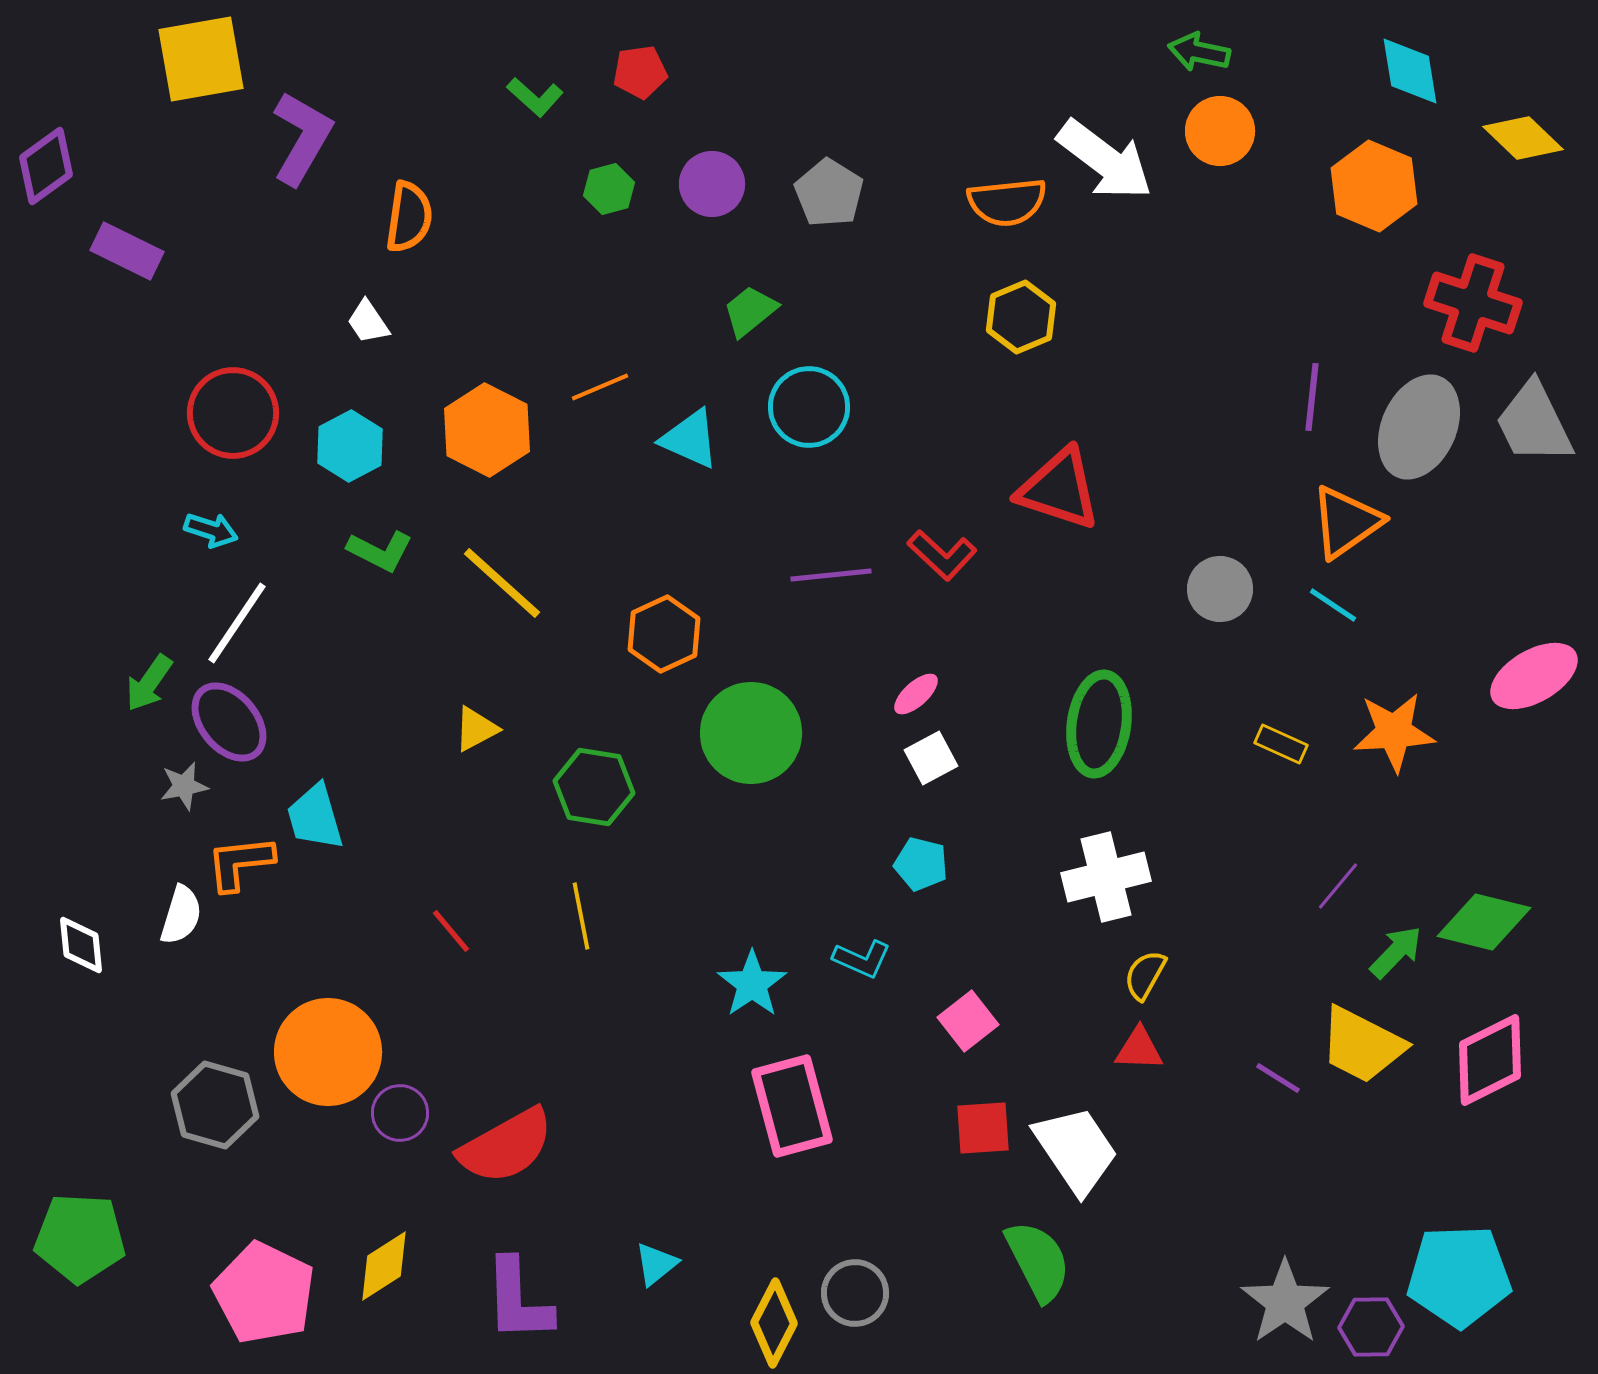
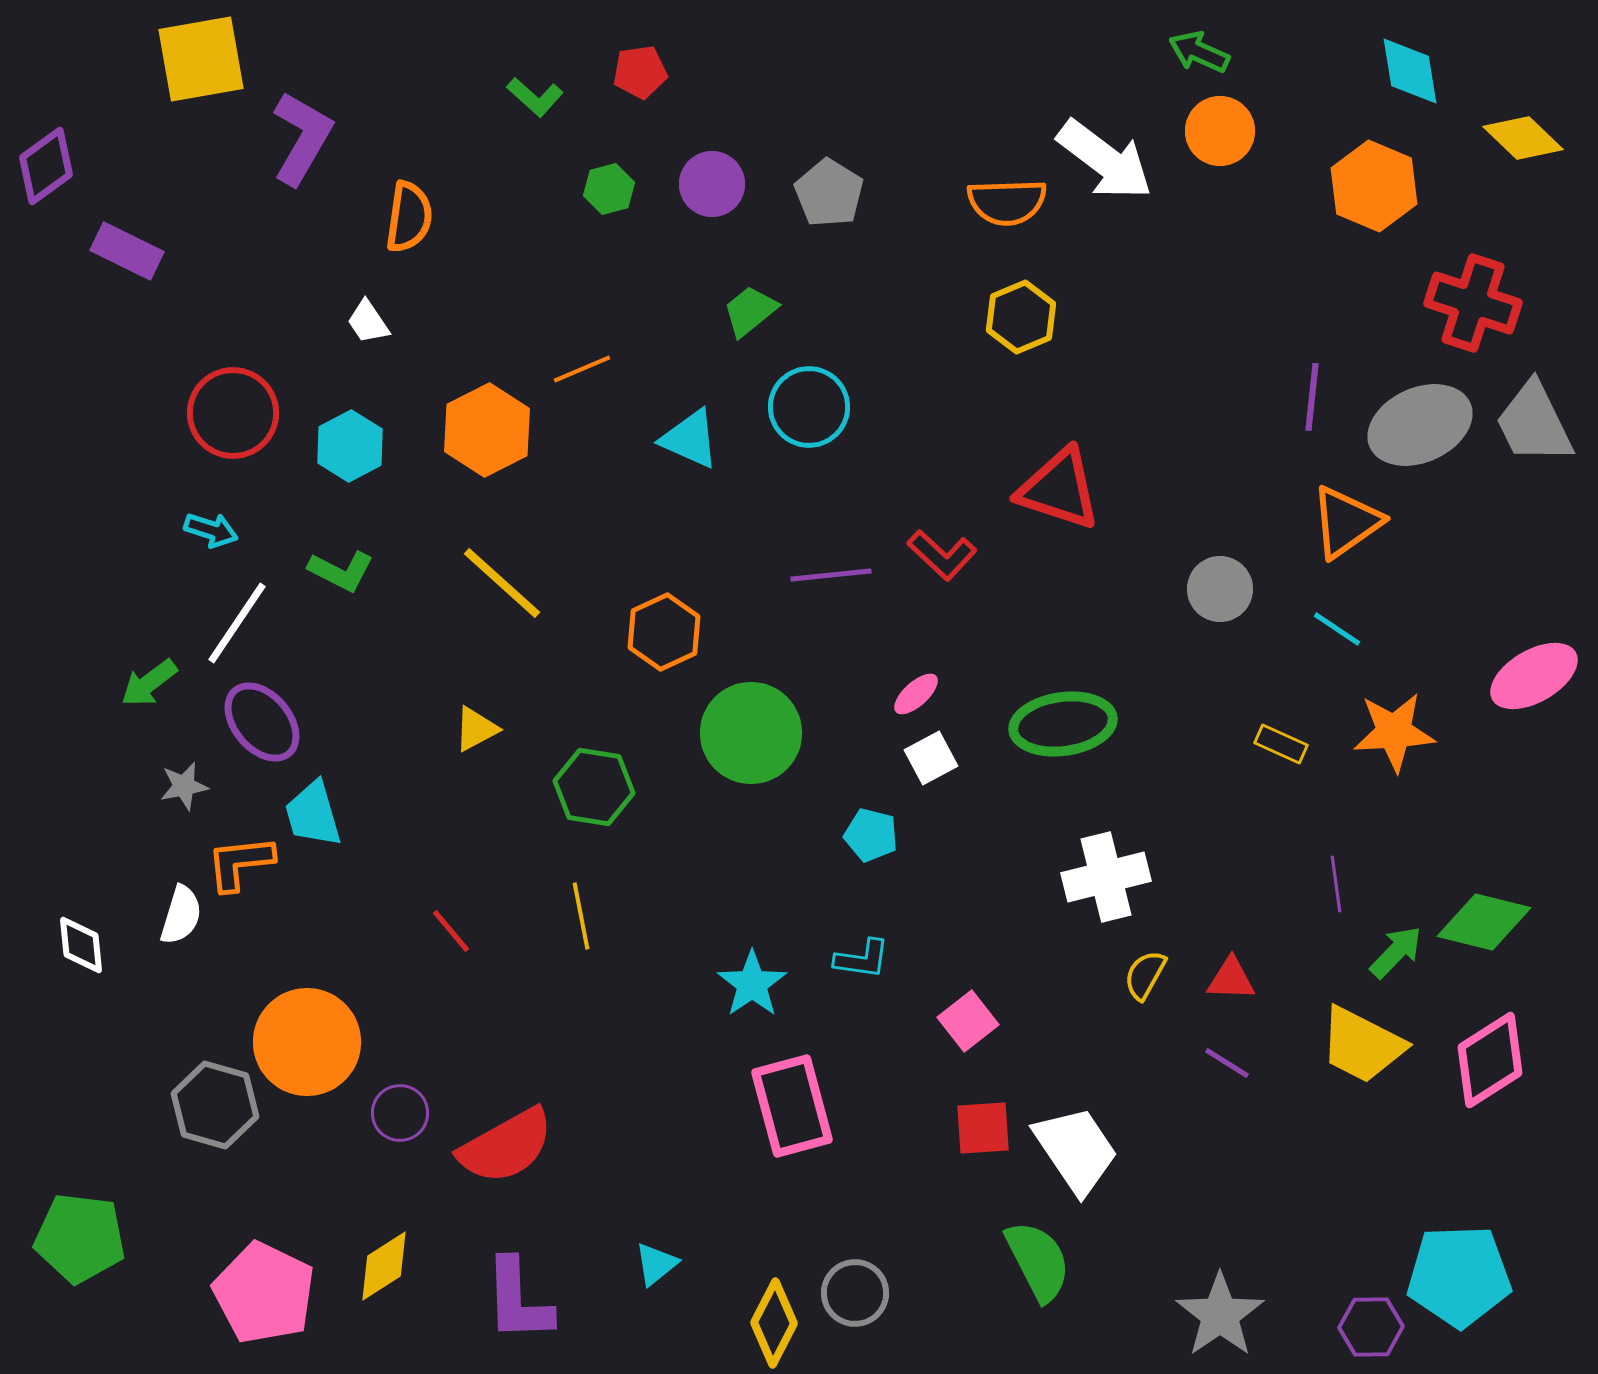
green arrow at (1199, 52): rotated 12 degrees clockwise
orange semicircle at (1007, 202): rotated 4 degrees clockwise
orange line at (600, 387): moved 18 px left, 18 px up
gray ellipse at (1419, 427): moved 1 px right, 2 px up; rotated 42 degrees clockwise
orange hexagon at (487, 430): rotated 6 degrees clockwise
green L-shape at (380, 551): moved 39 px left, 20 px down
cyan line at (1333, 605): moved 4 px right, 24 px down
orange hexagon at (664, 634): moved 2 px up
green arrow at (149, 683): rotated 18 degrees clockwise
purple ellipse at (229, 722): moved 33 px right
green ellipse at (1099, 724): moved 36 px left; rotated 74 degrees clockwise
cyan trapezoid at (315, 817): moved 2 px left, 3 px up
cyan pentagon at (921, 864): moved 50 px left, 29 px up
purple line at (1338, 886): moved 2 px left, 2 px up; rotated 48 degrees counterclockwise
cyan L-shape at (862, 959): rotated 16 degrees counterclockwise
red triangle at (1139, 1049): moved 92 px right, 70 px up
orange circle at (328, 1052): moved 21 px left, 10 px up
pink diamond at (1490, 1060): rotated 6 degrees counterclockwise
purple line at (1278, 1078): moved 51 px left, 15 px up
green pentagon at (80, 1238): rotated 4 degrees clockwise
gray star at (1285, 1302): moved 65 px left, 13 px down
